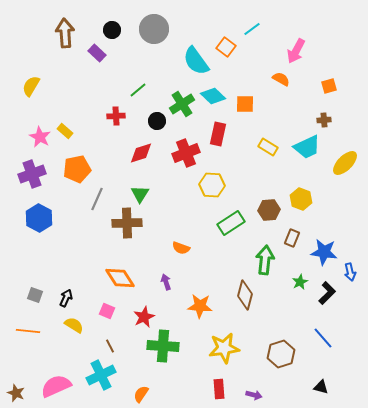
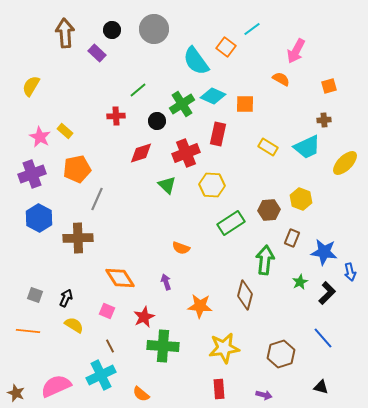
cyan diamond at (213, 96): rotated 20 degrees counterclockwise
green triangle at (140, 194): moved 27 px right, 9 px up; rotated 18 degrees counterclockwise
brown cross at (127, 223): moved 49 px left, 15 px down
orange semicircle at (141, 394): rotated 84 degrees counterclockwise
purple arrow at (254, 395): moved 10 px right
